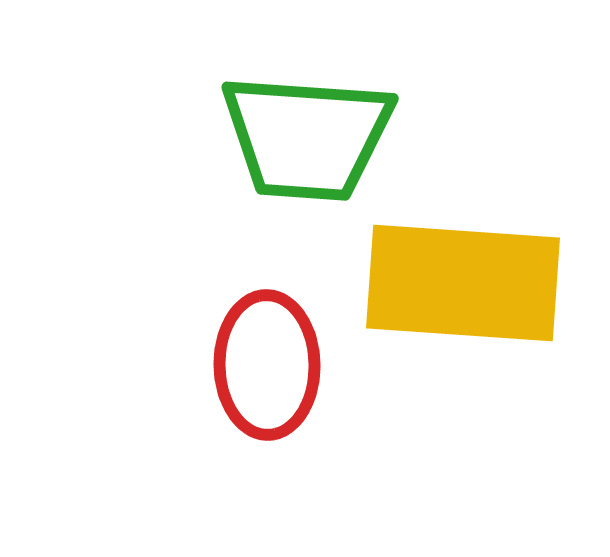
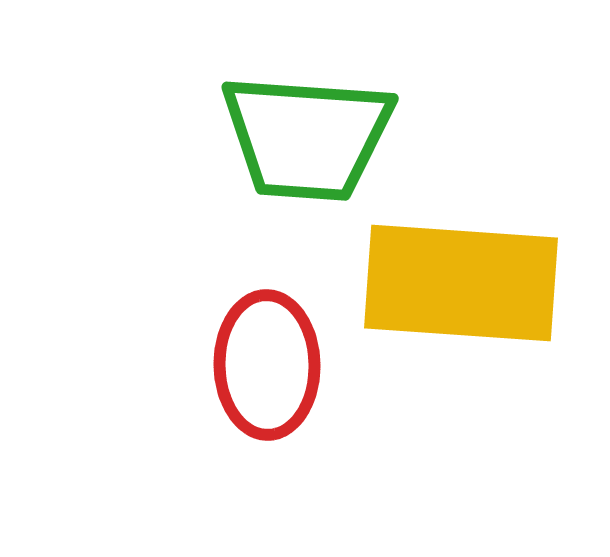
yellow rectangle: moved 2 px left
